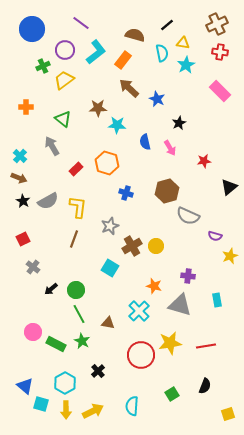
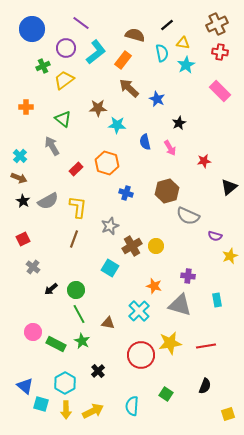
purple circle at (65, 50): moved 1 px right, 2 px up
green square at (172, 394): moved 6 px left; rotated 24 degrees counterclockwise
